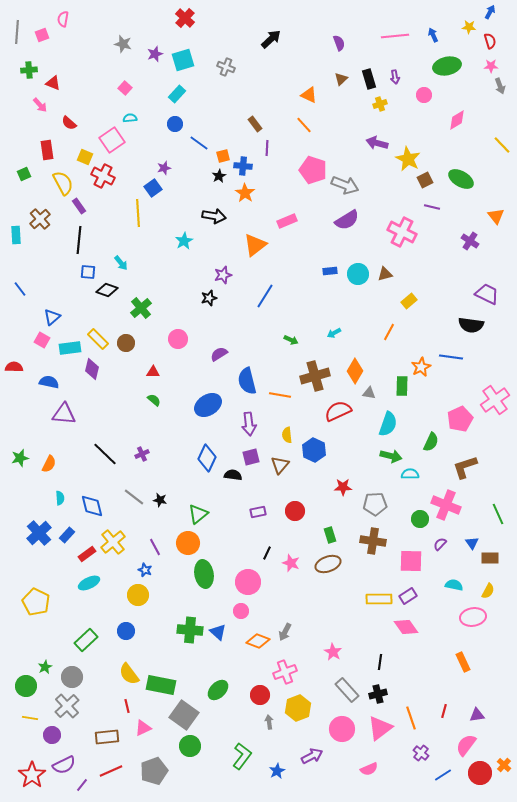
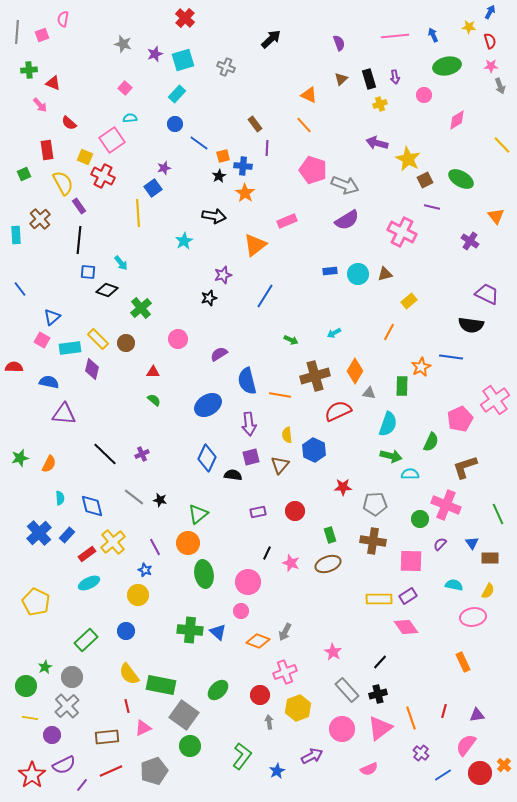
black line at (380, 662): rotated 35 degrees clockwise
